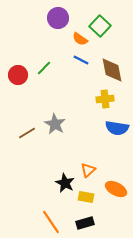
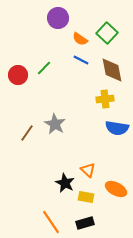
green square: moved 7 px right, 7 px down
brown line: rotated 24 degrees counterclockwise
orange triangle: rotated 35 degrees counterclockwise
